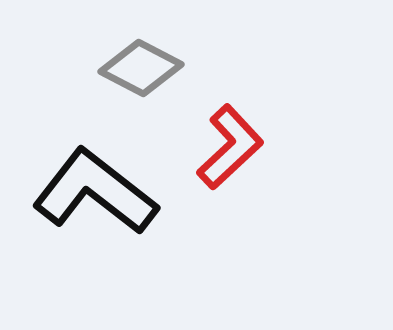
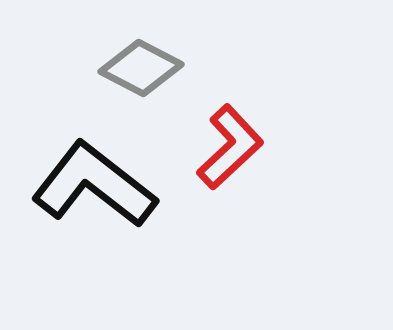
black L-shape: moved 1 px left, 7 px up
